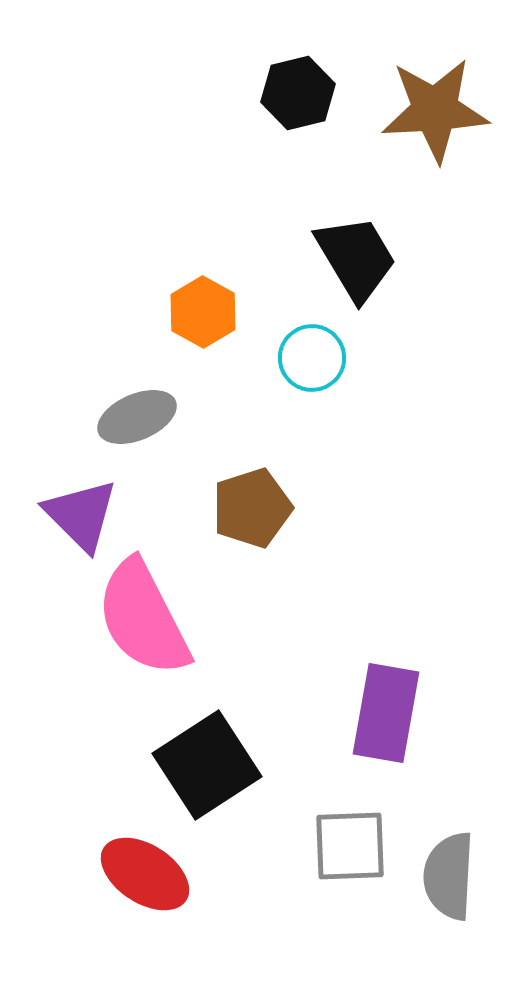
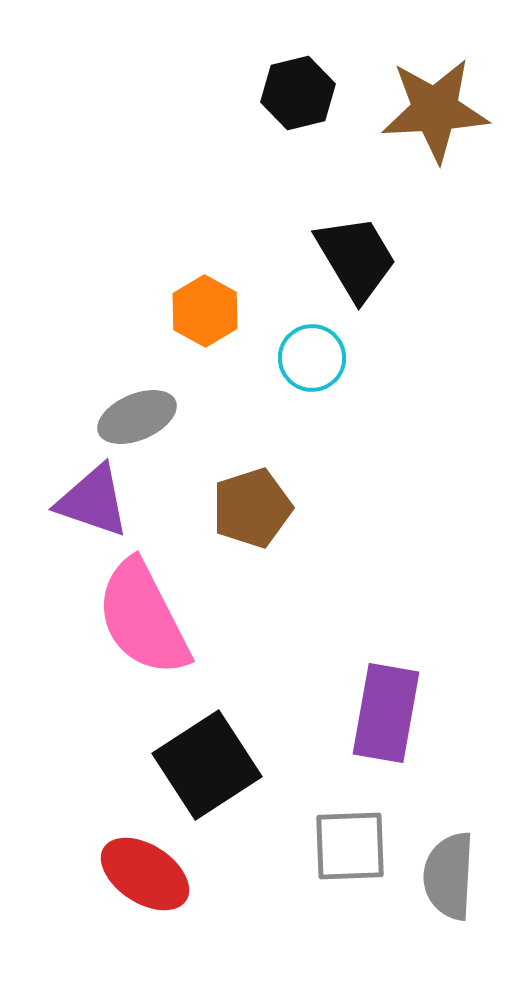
orange hexagon: moved 2 px right, 1 px up
purple triangle: moved 12 px right, 14 px up; rotated 26 degrees counterclockwise
